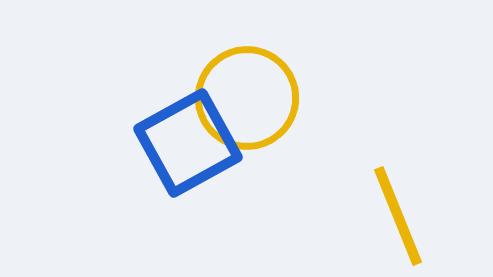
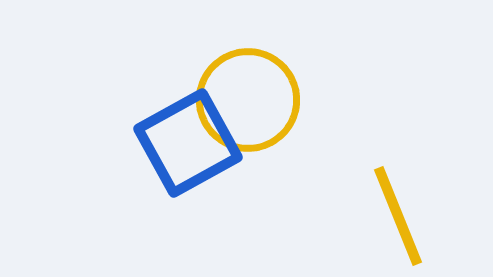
yellow circle: moved 1 px right, 2 px down
